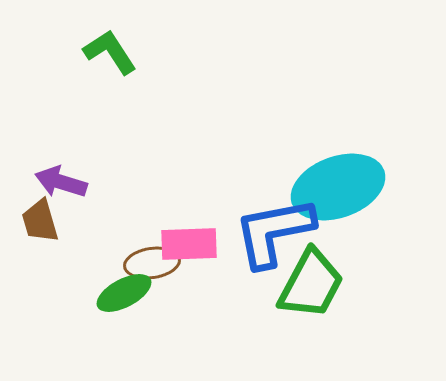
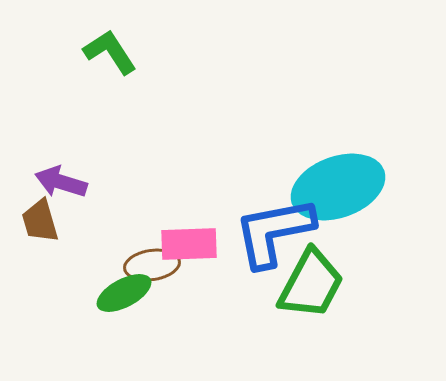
brown ellipse: moved 2 px down
